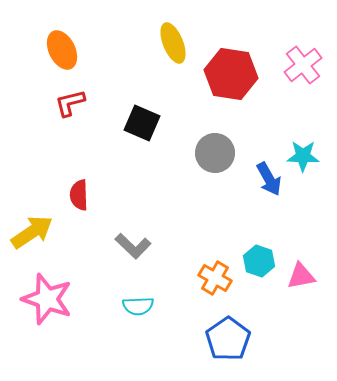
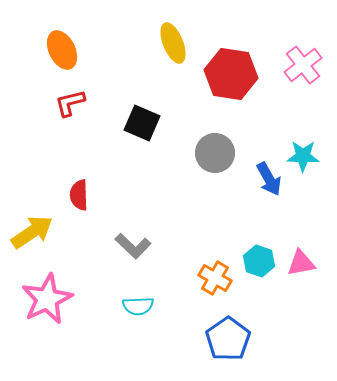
pink triangle: moved 13 px up
pink star: rotated 27 degrees clockwise
